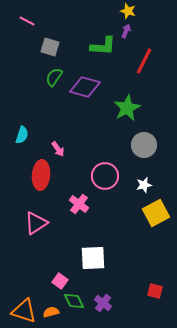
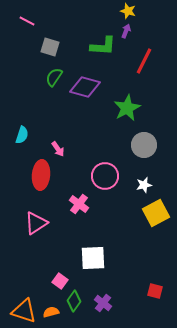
green diamond: rotated 60 degrees clockwise
